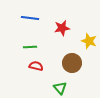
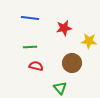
red star: moved 2 px right
yellow star: rotated 14 degrees counterclockwise
